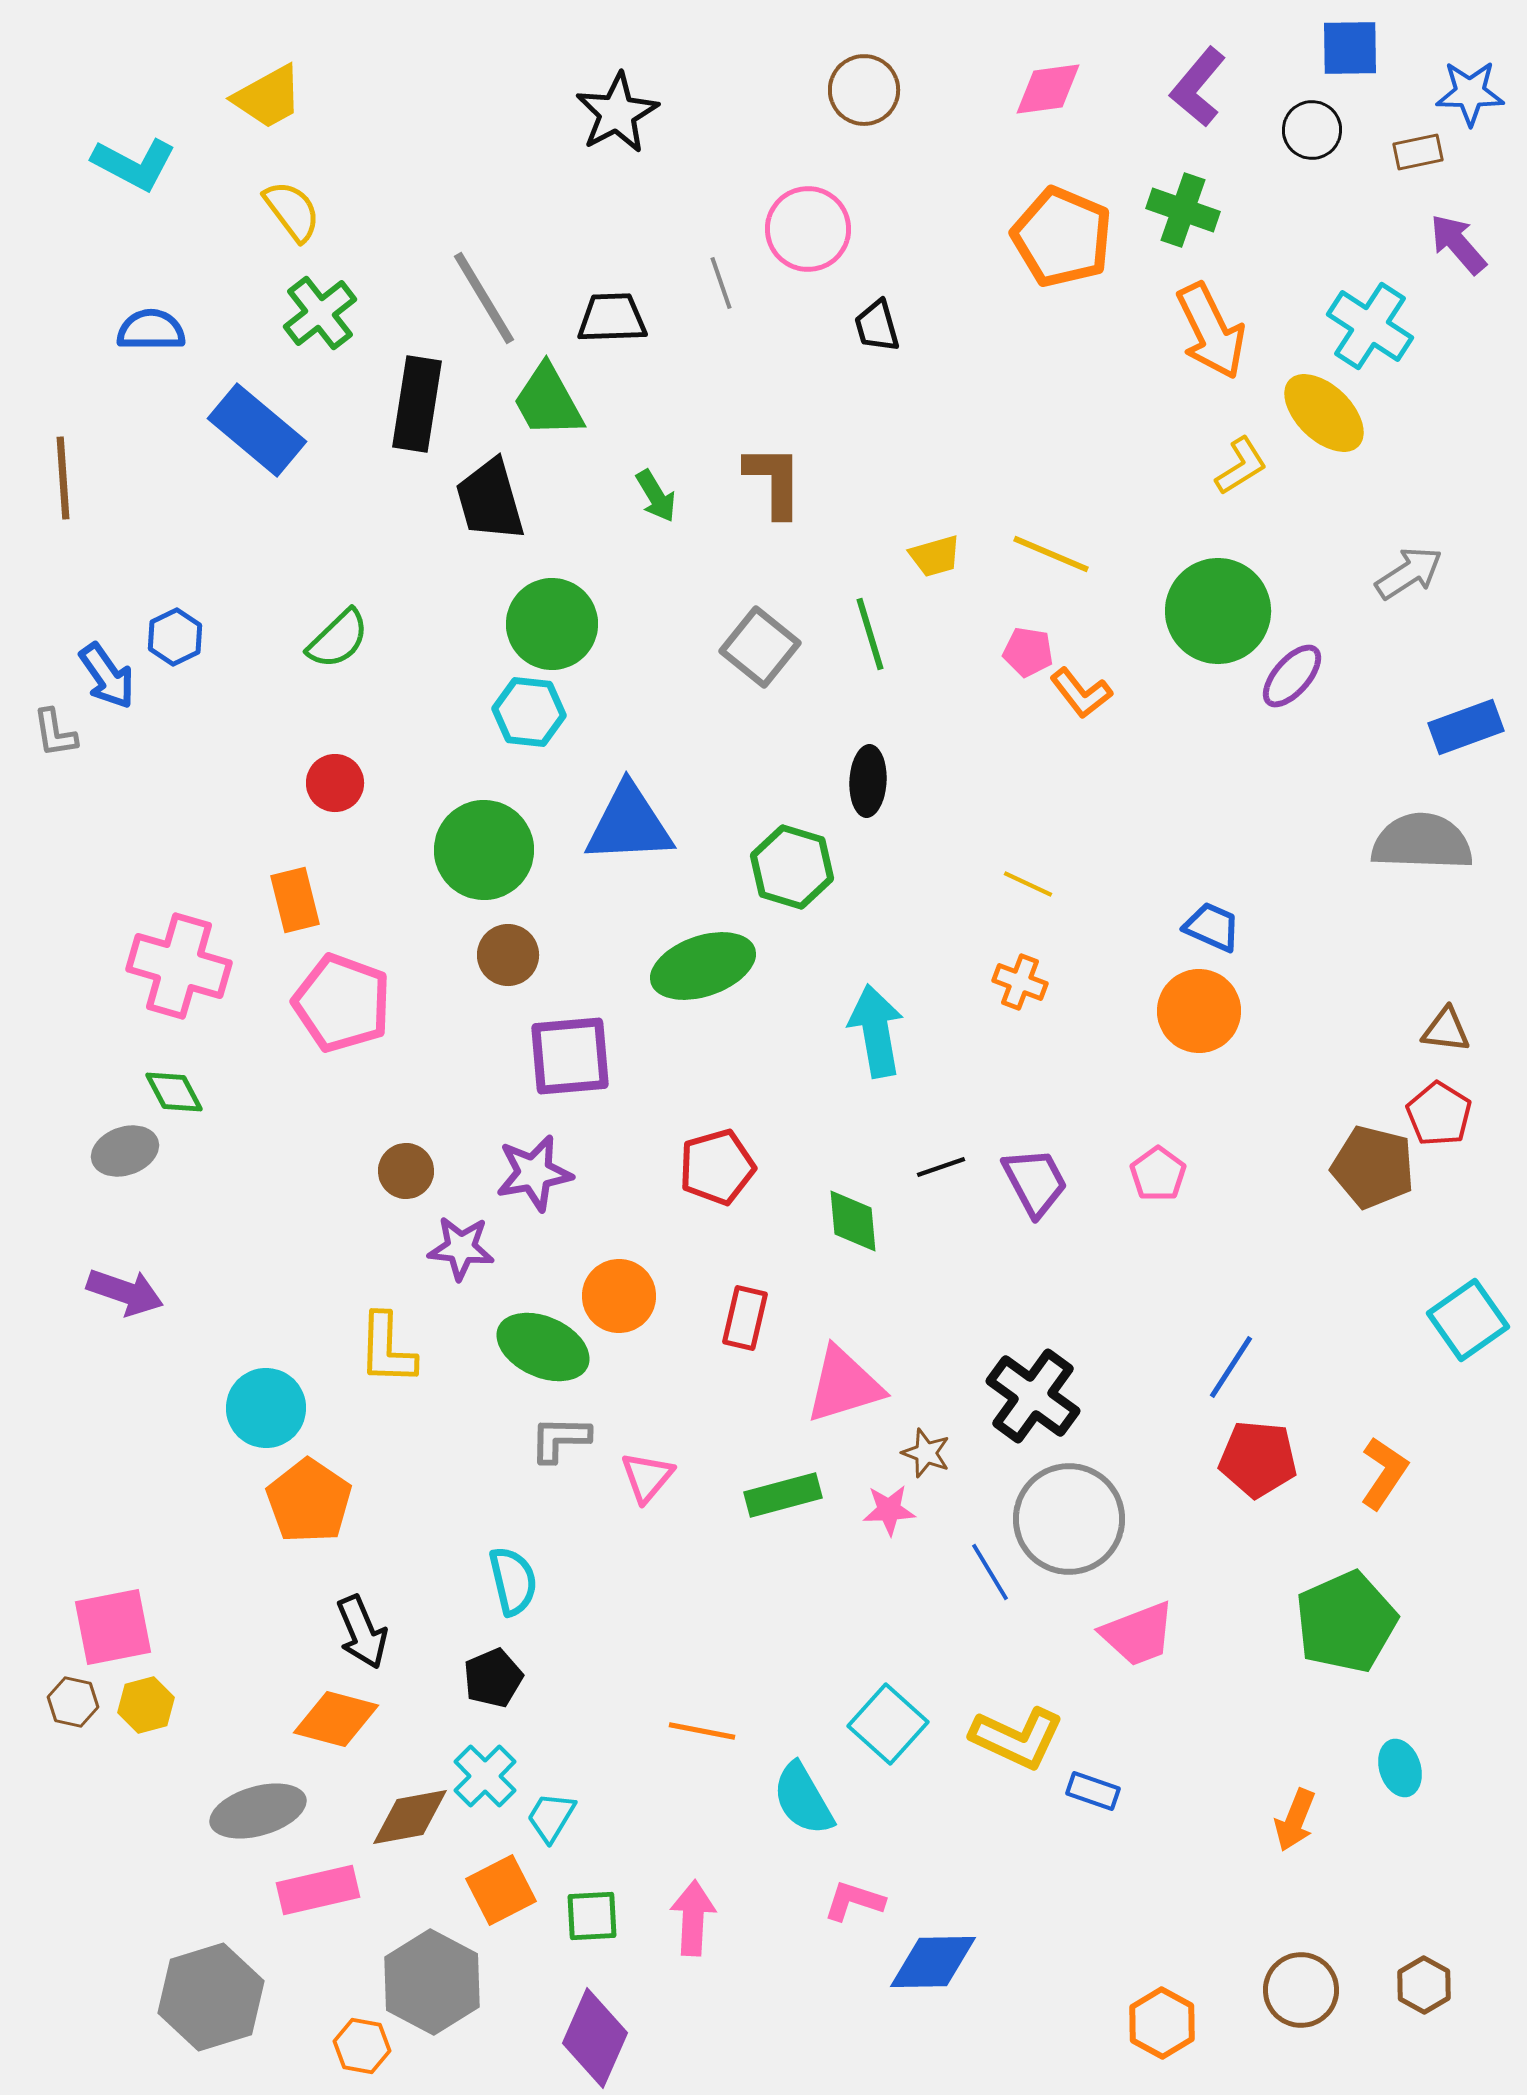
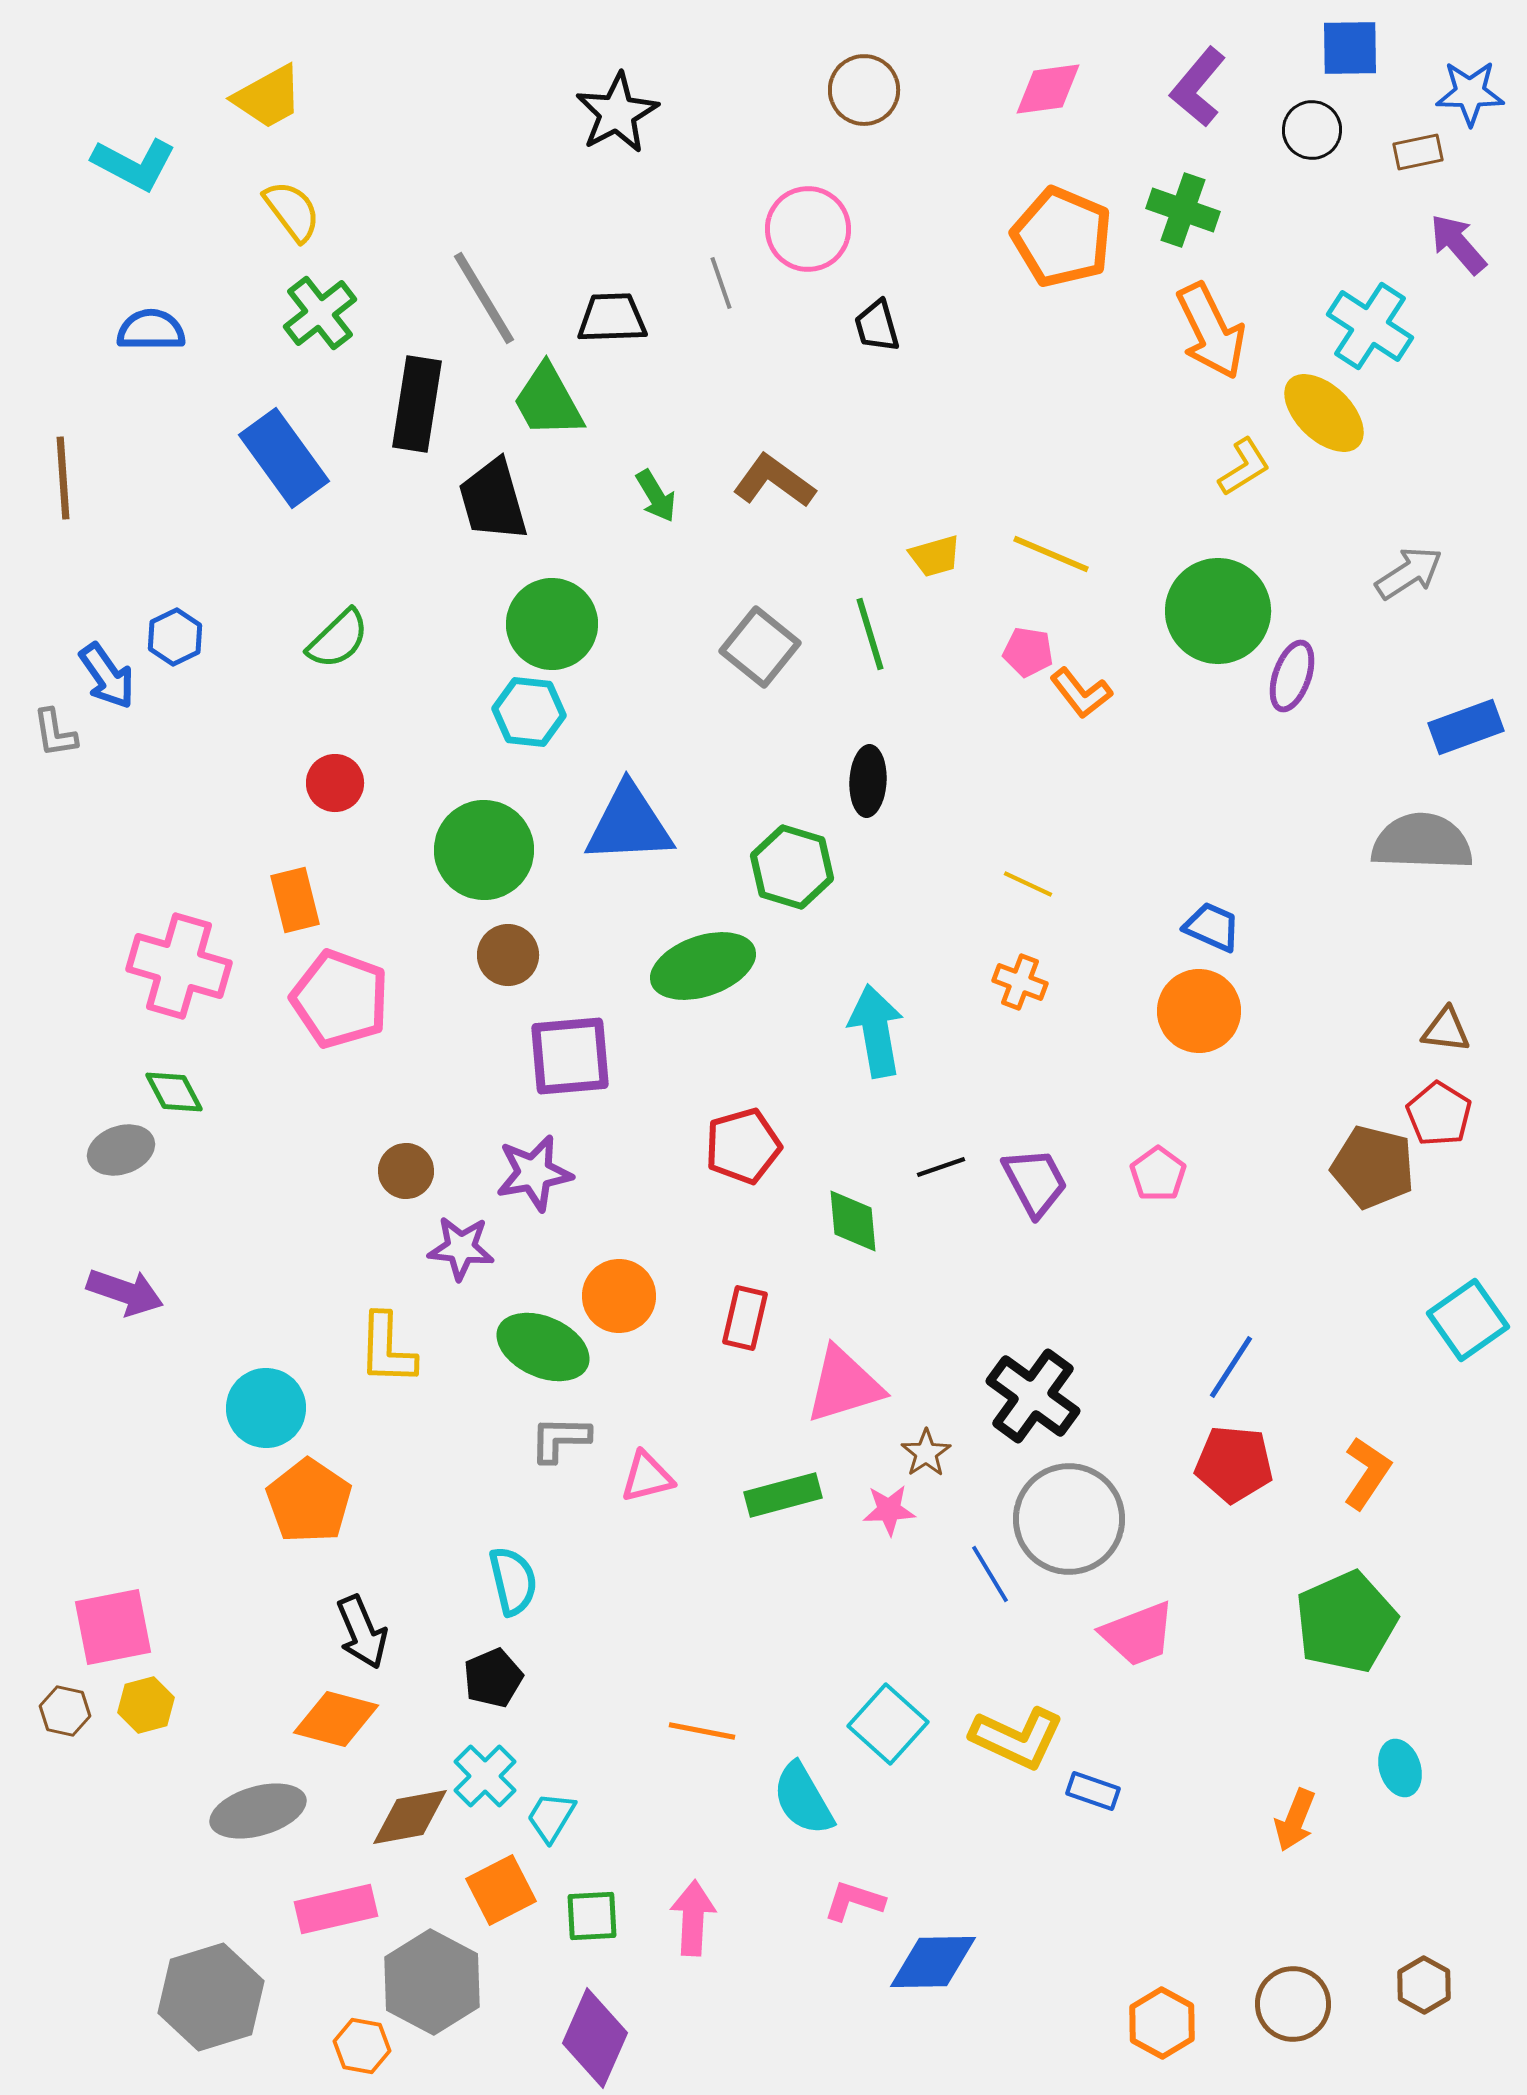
blue rectangle at (257, 430): moved 27 px right, 28 px down; rotated 14 degrees clockwise
yellow L-shape at (1241, 466): moved 3 px right, 1 px down
brown L-shape at (774, 481): rotated 54 degrees counterclockwise
black trapezoid at (490, 500): moved 3 px right
purple ellipse at (1292, 676): rotated 22 degrees counterclockwise
pink pentagon at (342, 1003): moved 2 px left, 4 px up
gray ellipse at (125, 1151): moved 4 px left, 1 px up
red pentagon at (717, 1167): moved 26 px right, 21 px up
brown star at (926, 1453): rotated 18 degrees clockwise
red pentagon at (1258, 1459): moved 24 px left, 5 px down
orange L-shape at (1384, 1473): moved 17 px left
pink triangle at (647, 1477): rotated 36 degrees clockwise
blue line at (990, 1572): moved 2 px down
brown hexagon at (73, 1702): moved 8 px left, 9 px down
pink rectangle at (318, 1890): moved 18 px right, 19 px down
brown circle at (1301, 1990): moved 8 px left, 14 px down
